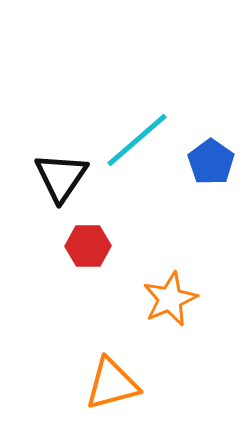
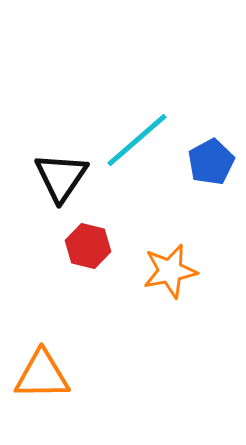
blue pentagon: rotated 9 degrees clockwise
red hexagon: rotated 15 degrees clockwise
orange star: moved 28 px up; rotated 12 degrees clockwise
orange triangle: moved 70 px left, 9 px up; rotated 14 degrees clockwise
